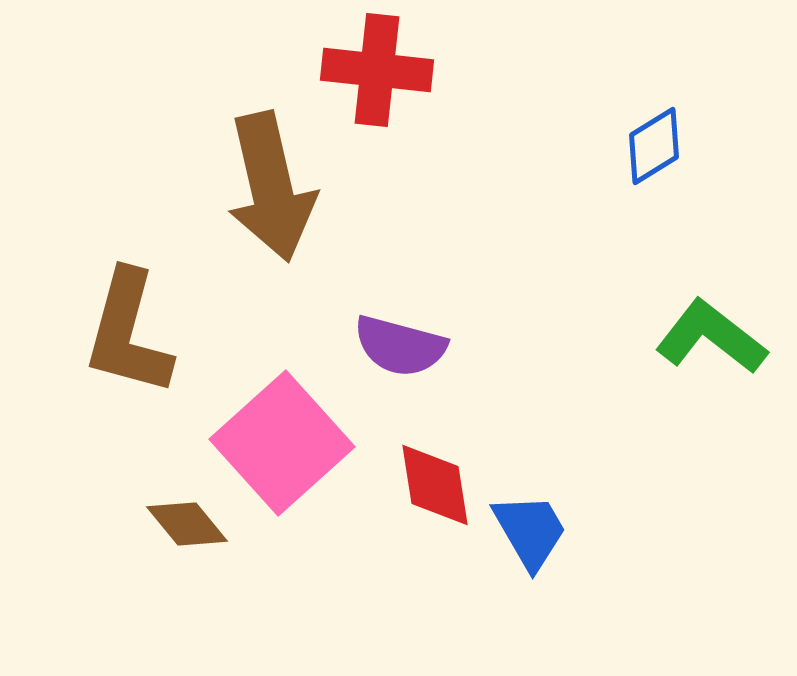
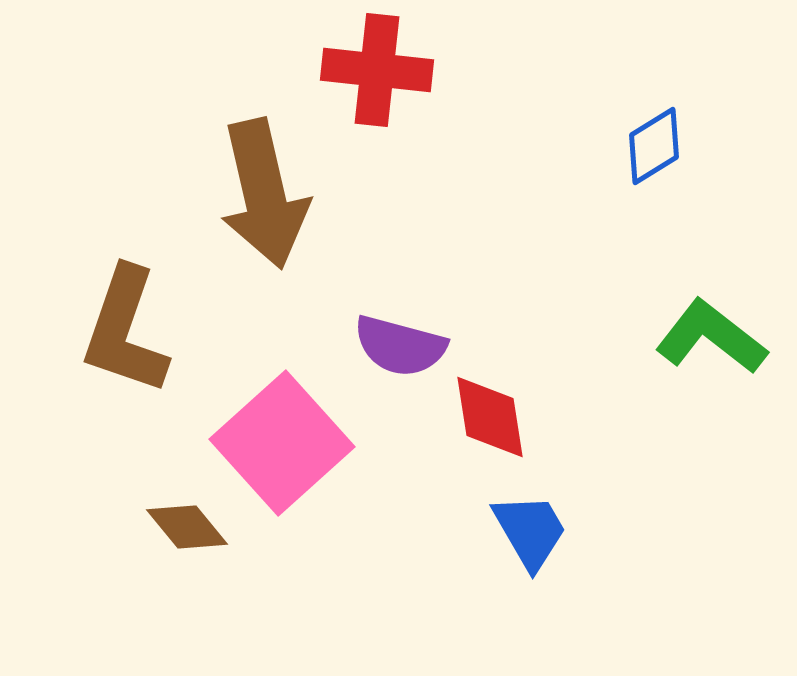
brown arrow: moved 7 px left, 7 px down
brown L-shape: moved 3 px left, 2 px up; rotated 4 degrees clockwise
red diamond: moved 55 px right, 68 px up
brown diamond: moved 3 px down
